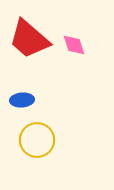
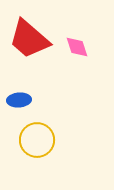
pink diamond: moved 3 px right, 2 px down
blue ellipse: moved 3 px left
